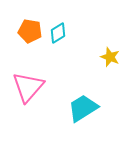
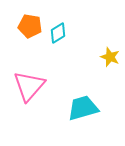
orange pentagon: moved 5 px up
pink triangle: moved 1 px right, 1 px up
cyan trapezoid: rotated 16 degrees clockwise
